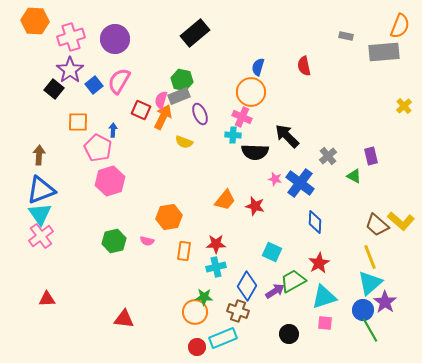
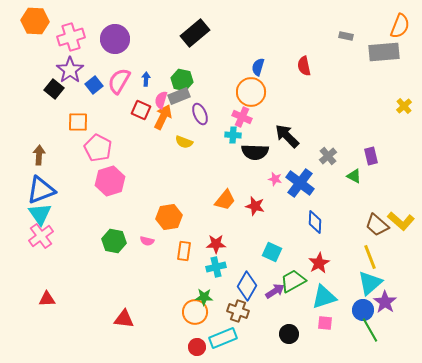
blue arrow at (113, 130): moved 33 px right, 51 px up
green hexagon at (114, 241): rotated 25 degrees clockwise
